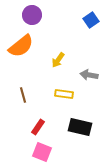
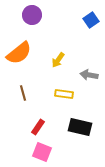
orange semicircle: moved 2 px left, 7 px down
brown line: moved 2 px up
